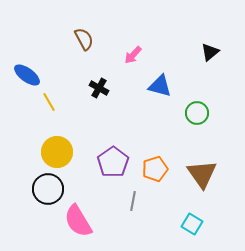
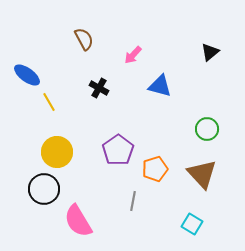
green circle: moved 10 px right, 16 px down
purple pentagon: moved 5 px right, 12 px up
brown triangle: rotated 8 degrees counterclockwise
black circle: moved 4 px left
